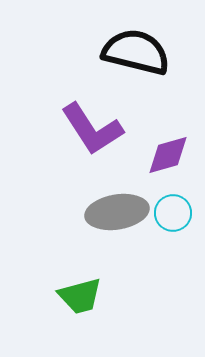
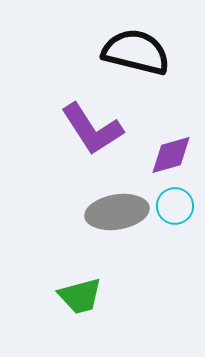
purple diamond: moved 3 px right
cyan circle: moved 2 px right, 7 px up
